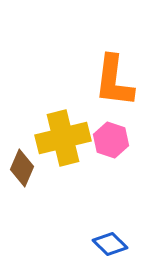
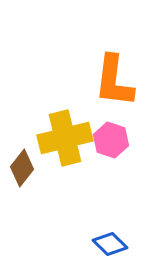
yellow cross: moved 2 px right
brown diamond: rotated 15 degrees clockwise
